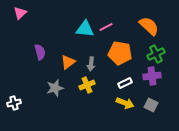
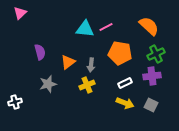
gray arrow: moved 1 px down
gray star: moved 7 px left, 4 px up
white cross: moved 1 px right, 1 px up
